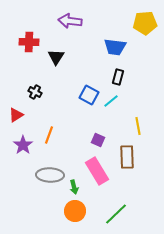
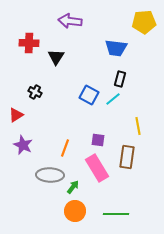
yellow pentagon: moved 1 px left, 1 px up
red cross: moved 1 px down
blue trapezoid: moved 1 px right, 1 px down
black rectangle: moved 2 px right, 2 px down
cyan line: moved 2 px right, 2 px up
orange line: moved 16 px right, 13 px down
purple square: rotated 16 degrees counterclockwise
purple star: rotated 12 degrees counterclockwise
brown rectangle: rotated 10 degrees clockwise
pink rectangle: moved 3 px up
green arrow: moved 1 px left; rotated 128 degrees counterclockwise
green line: rotated 45 degrees clockwise
